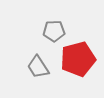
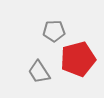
gray trapezoid: moved 1 px right, 5 px down
